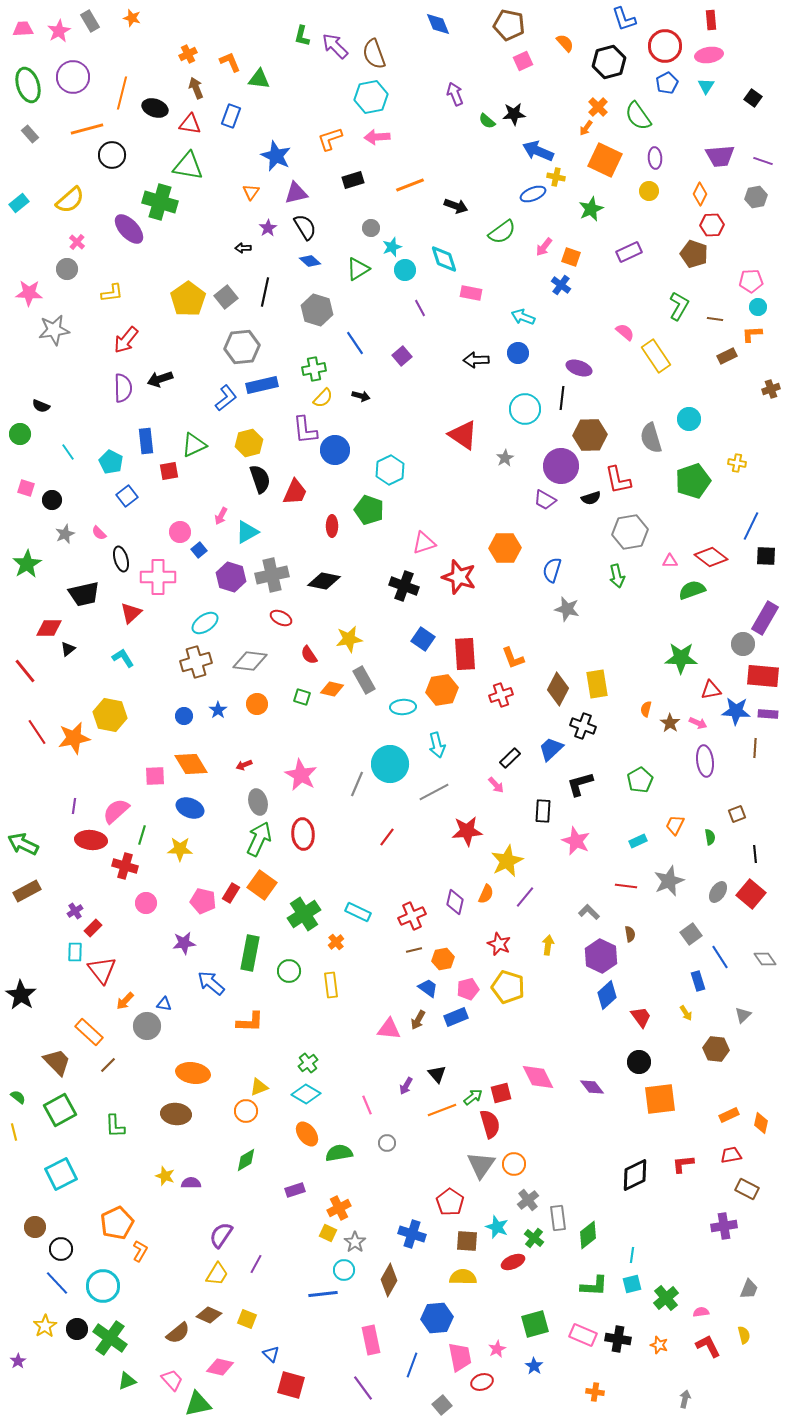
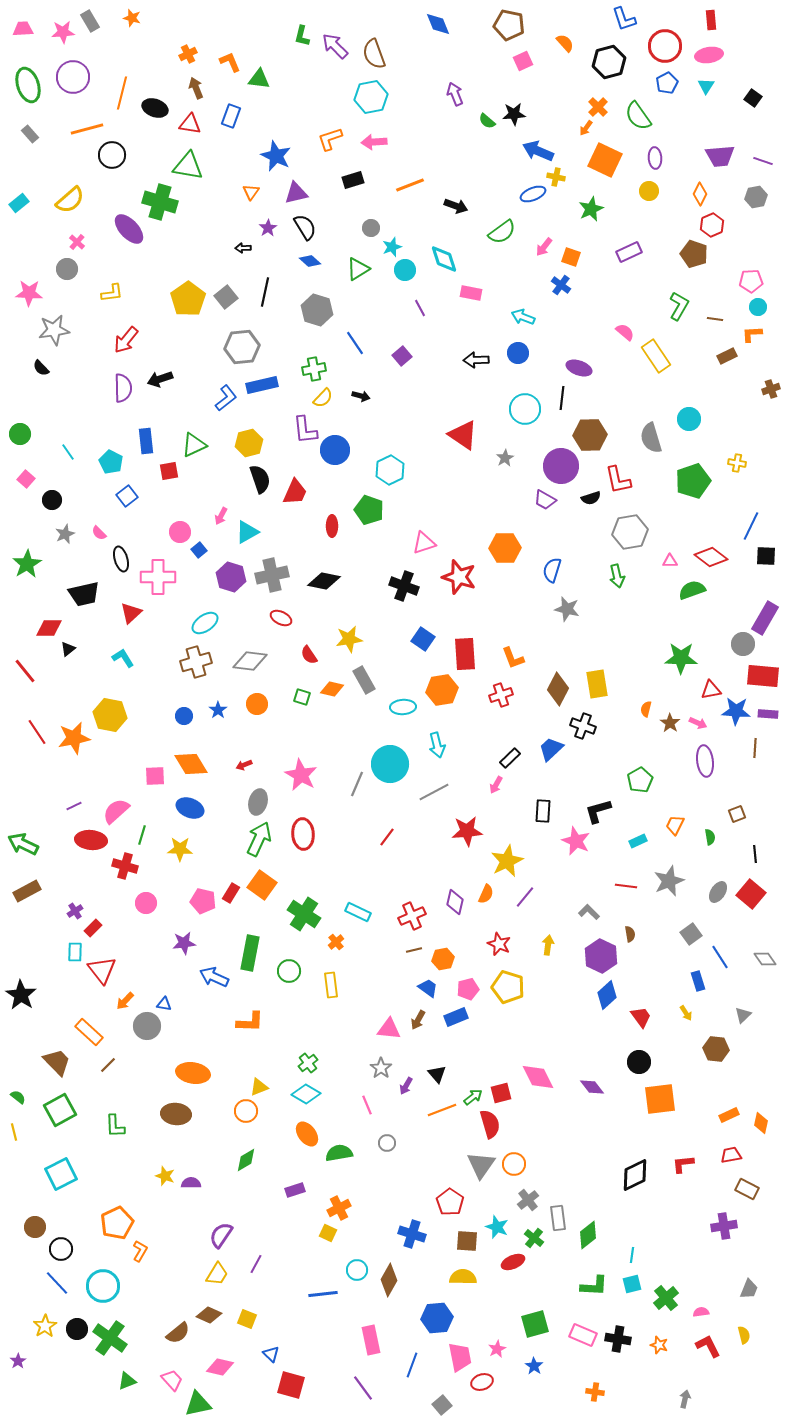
pink star at (59, 31): moved 4 px right, 1 px down; rotated 25 degrees clockwise
pink arrow at (377, 137): moved 3 px left, 5 px down
red hexagon at (712, 225): rotated 20 degrees counterclockwise
black semicircle at (41, 406): moved 38 px up; rotated 24 degrees clockwise
pink square at (26, 488): moved 9 px up; rotated 24 degrees clockwise
black L-shape at (580, 784): moved 18 px right, 27 px down
pink arrow at (496, 785): rotated 72 degrees clockwise
gray ellipse at (258, 802): rotated 30 degrees clockwise
purple line at (74, 806): rotated 56 degrees clockwise
green cross at (304, 914): rotated 24 degrees counterclockwise
blue arrow at (211, 983): moved 3 px right, 6 px up; rotated 16 degrees counterclockwise
gray star at (355, 1242): moved 26 px right, 174 px up
cyan circle at (344, 1270): moved 13 px right
